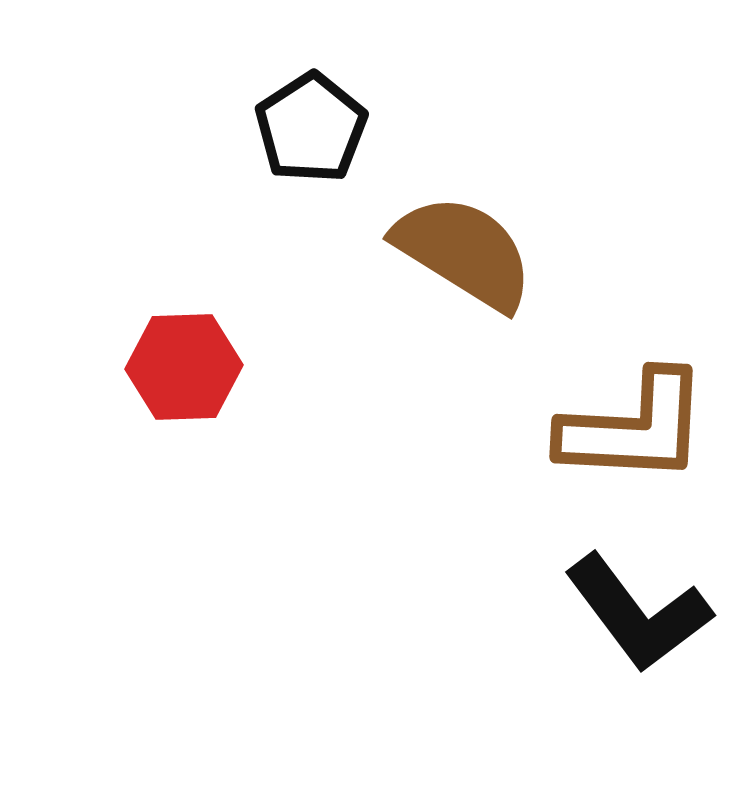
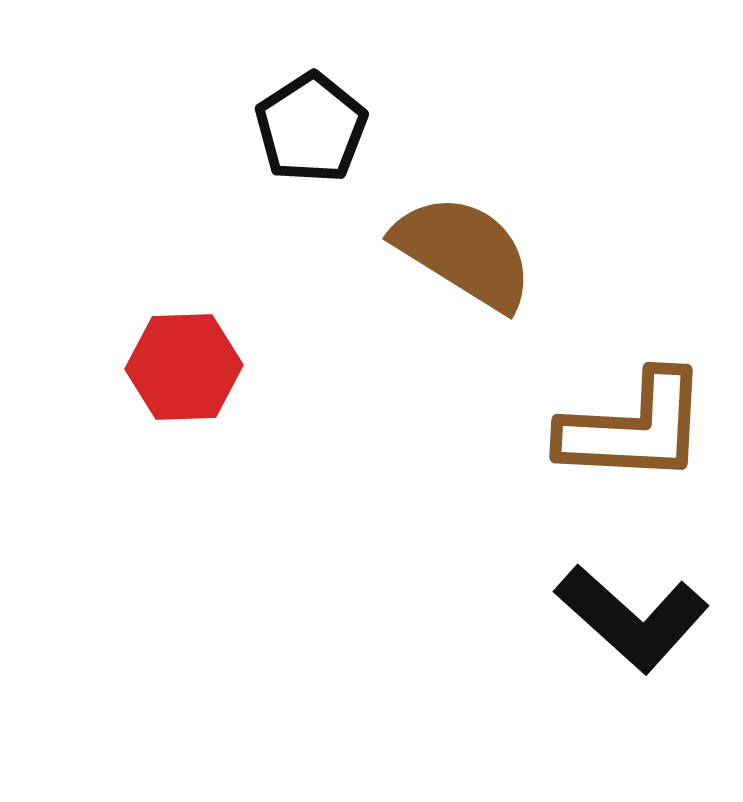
black L-shape: moved 6 px left, 5 px down; rotated 11 degrees counterclockwise
